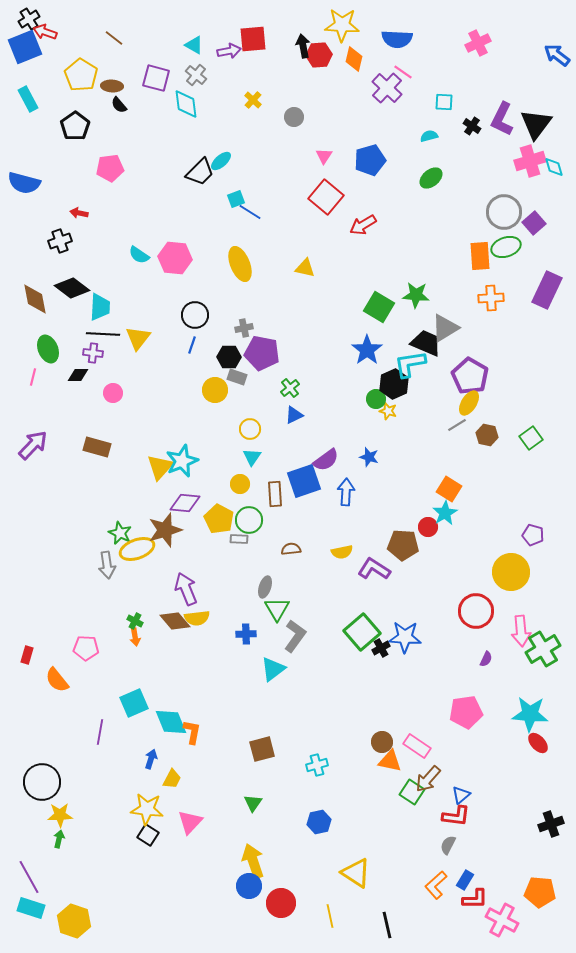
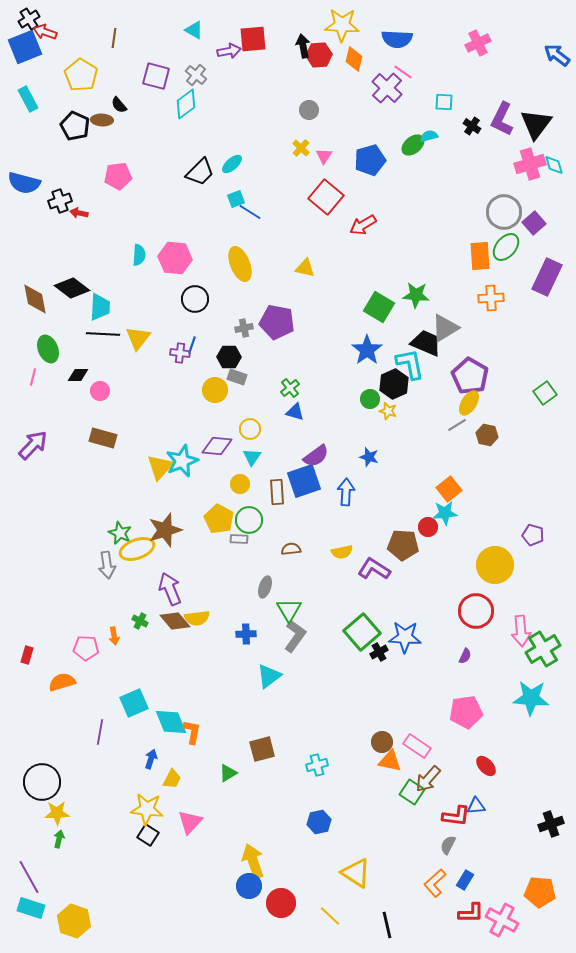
brown line at (114, 38): rotated 60 degrees clockwise
cyan triangle at (194, 45): moved 15 px up
purple square at (156, 78): moved 2 px up
brown ellipse at (112, 86): moved 10 px left, 34 px down
yellow cross at (253, 100): moved 48 px right, 48 px down
cyan diamond at (186, 104): rotated 60 degrees clockwise
gray circle at (294, 117): moved 15 px right, 7 px up
black pentagon at (75, 126): rotated 12 degrees counterclockwise
cyan ellipse at (221, 161): moved 11 px right, 3 px down
pink cross at (530, 161): moved 3 px down
cyan diamond at (554, 167): moved 2 px up
pink pentagon at (110, 168): moved 8 px right, 8 px down
green ellipse at (431, 178): moved 18 px left, 33 px up
black cross at (60, 241): moved 40 px up
green ellipse at (506, 247): rotated 32 degrees counterclockwise
cyan semicircle at (139, 255): rotated 120 degrees counterclockwise
purple rectangle at (547, 290): moved 13 px up
black circle at (195, 315): moved 16 px up
purple cross at (93, 353): moved 87 px right
purple pentagon at (262, 353): moved 15 px right, 31 px up
cyan L-shape at (410, 364): rotated 88 degrees clockwise
pink circle at (113, 393): moved 13 px left, 2 px up
green circle at (376, 399): moved 6 px left
blue triangle at (294, 415): moved 1 px right, 3 px up; rotated 42 degrees clockwise
green square at (531, 438): moved 14 px right, 45 px up
brown rectangle at (97, 447): moved 6 px right, 9 px up
purple semicircle at (326, 460): moved 10 px left, 4 px up
orange square at (449, 489): rotated 20 degrees clockwise
brown rectangle at (275, 494): moved 2 px right, 2 px up
purple diamond at (185, 503): moved 32 px right, 57 px up
cyan star at (445, 513): rotated 25 degrees clockwise
yellow circle at (511, 572): moved 16 px left, 7 px up
purple arrow at (186, 589): moved 16 px left
green triangle at (277, 609): moved 12 px right, 1 px down
green cross at (135, 621): moved 5 px right
orange arrow at (135, 637): moved 21 px left, 1 px up
black cross at (381, 648): moved 2 px left, 4 px down
purple semicircle at (486, 659): moved 21 px left, 3 px up
cyan triangle at (273, 669): moved 4 px left, 7 px down
orange semicircle at (57, 680): moved 5 px right, 2 px down; rotated 112 degrees clockwise
cyan star at (530, 714): moved 1 px right, 16 px up
red ellipse at (538, 743): moved 52 px left, 23 px down
blue triangle at (461, 795): moved 15 px right, 11 px down; rotated 36 degrees clockwise
green triangle at (253, 803): moved 25 px left, 30 px up; rotated 24 degrees clockwise
yellow star at (60, 815): moved 3 px left, 2 px up
orange L-shape at (436, 885): moved 1 px left, 2 px up
red L-shape at (475, 899): moved 4 px left, 14 px down
yellow line at (330, 916): rotated 35 degrees counterclockwise
